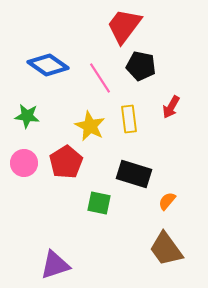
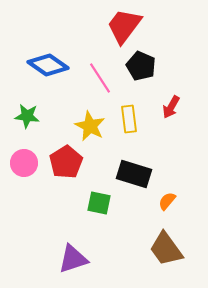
black pentagon: rotated 12 degrees clockwise
purple triangle: moved 18 px right, 6 px up
